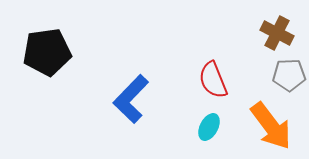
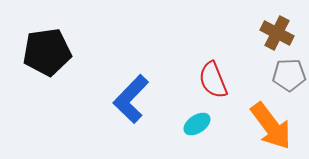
cyan ellipse: moved 12 px left, 3 px up; rotated 28 degrees clockwise
